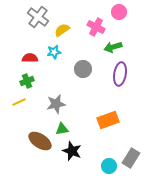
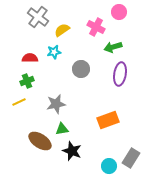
gray circle: moved 2 px left
